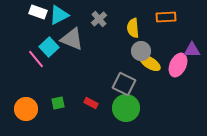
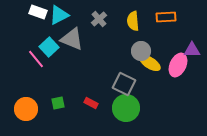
yellow semicircle: moved 7 px up
